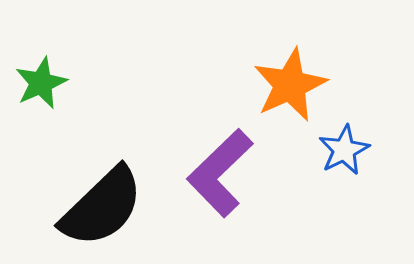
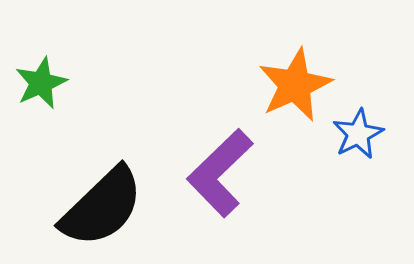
orange star: moved 5 px right
blue star: moved 14 px right, 16 px up
